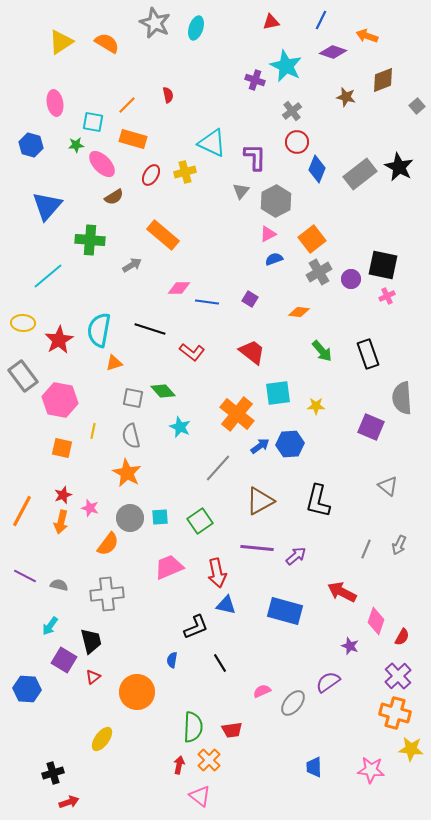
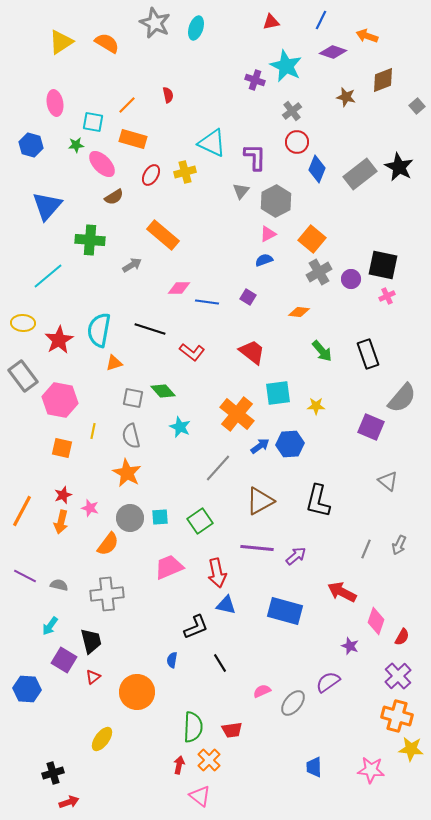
orange square at (312, 239): rotated 12 degrees counterclockwise
blue semicircle at (274, 259): moved 10 px left, 1 px down
purple square at (250, 299): moved 2 px left, 2 px up
gray semicircle at (402, 398): rotated 136 degrees counterclockwise
gray triangle at (388, 486): moved 5 px up
orange cross at (395, 713): moved 2 px right, 3 px down
